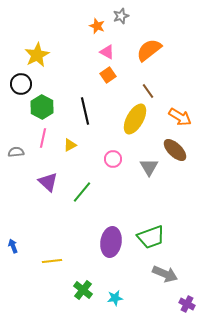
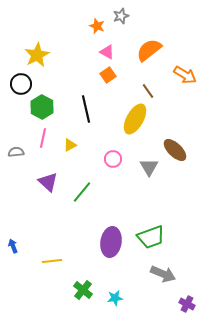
black line: moved 1 px right, 2 px up
orange arrow: moved 5 px right, 42 px up
gray arrow: moved 2 px left
